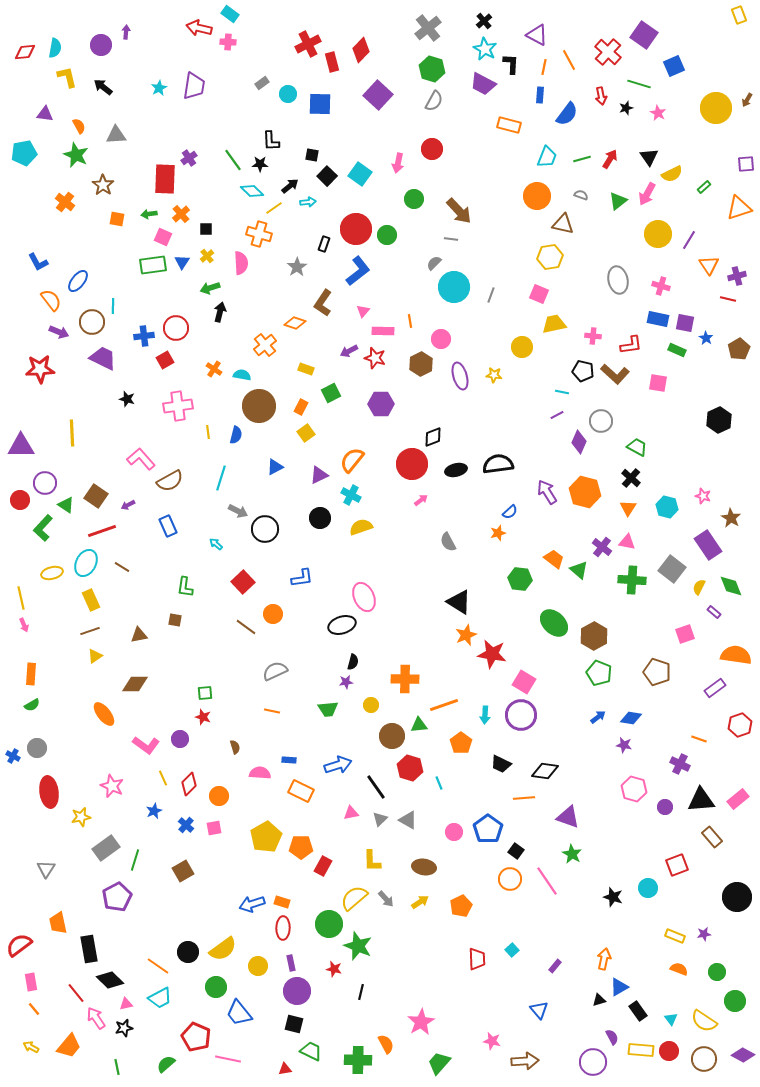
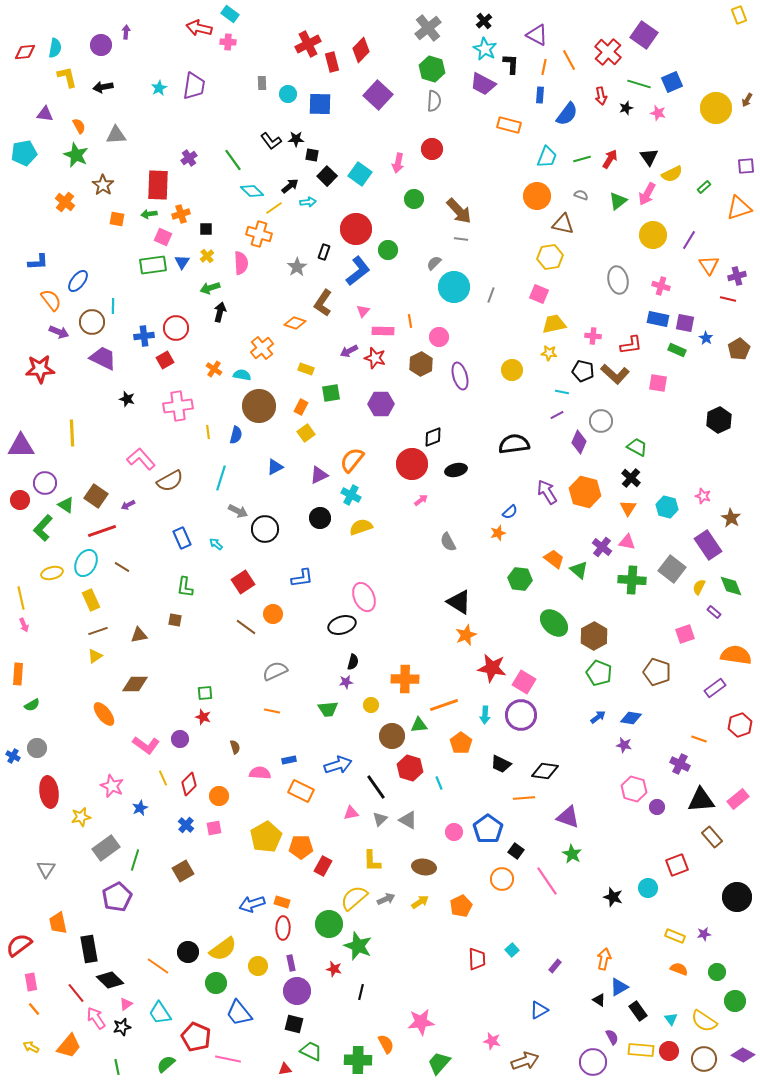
blue square at (674, 66): moved 2 px left, 16 px down
gray rectangle at (262, 83): rotated 56 degrees counterclockwise
black arrow at (103, 87): rotated 48 degrees counterclockwise
gray semicircle at (434, 101): rotated 25 degrees counterclockwise
pink star at (658, 113): rotated 14 degrees counterclockwise
black L-shape at (271, 141): rotated 35 degrees counterclockwise
black star at (260, 164): moved 36 px right, 25 px up
purple square at (746, 164): moved 2 px down
red rectangle at (165, 179): moved 7 px left, 6 px down
orange cross at (181, 214): rotated 24 degrees clockwise
yellow circle at (658, 234): moved 5 px left, 1 px down
green circle at (387, 235): moved 1 px right, 15 px down
gray line at (451, 239): moved 10 px right
black rectangle at (324, 244): moved 8 px down
blue L-shape at (38, 262): rotated 65 degrees counterclockwise
pink circle at (441, 339): moved 2 px left, 2 px up
orange cross at (265, 345): moved 3 px left, 3 px down
yellow circle at (522, 347): moved 10 px left, 23 px down
yellow star at (494, 375): moved 55 px right, 22 px up
green square at (331, 393): rotated 18 degrees clockwise
black semicircle at (498, 464): moved 16 px right, 20 px up
blue rectangle at (168, 526): moved 14 px right, 12 px down
red square at (243, 582): rotated 10 degrees clockwise
brown line at (90, 631): moved 8 px right
red star at (492, 654): moved 14 px down
orange rectangle at (31, 674): moved 13 px left
blue rectangle at (289, 760): rotated 16 degrees counterclockwise
purple circle at (665, 807): moved 8 px left
blue star at (154, 811): moved 14 px left, 3 px up
orange circle at (510, 879): moved 8 px left
gray arrow at (386, 899): rotated 72 degrees counterclockwise
green circle at (216, 987): moved 4 px up
cyan trapezoid at (160, 998): moved 15 px down; rotated 85 degrees clockwise
black triangle at (599, 1000): rotated 48 degrees clockwise
pink triangle at (126, 1004): rotated 24 degrees counterclockwise
blue triangle at (539, 1010): rotated 42 degrees clockwise
pink star at (421, 1022): rotated 24 degrees clockwise
black star at (124, 1028): moved 2 px left, 1 px up
brown arrow at (525, 1061): rotated 16 degrees counterclockwise
